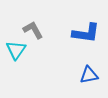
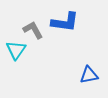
blue L-shape: moved 21 px left, 11 px up
